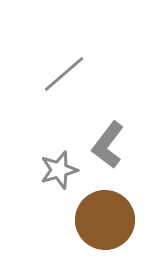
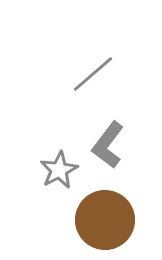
gray line: moved 29 px right
gray star: rotated 12 degrees counterclockwise
